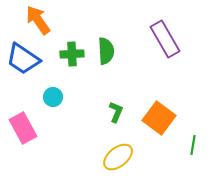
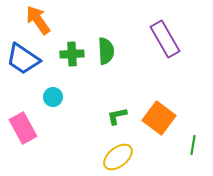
green L-shape: moved 1 px right, 4 px down; rotated 125 degrees counterclockwise
